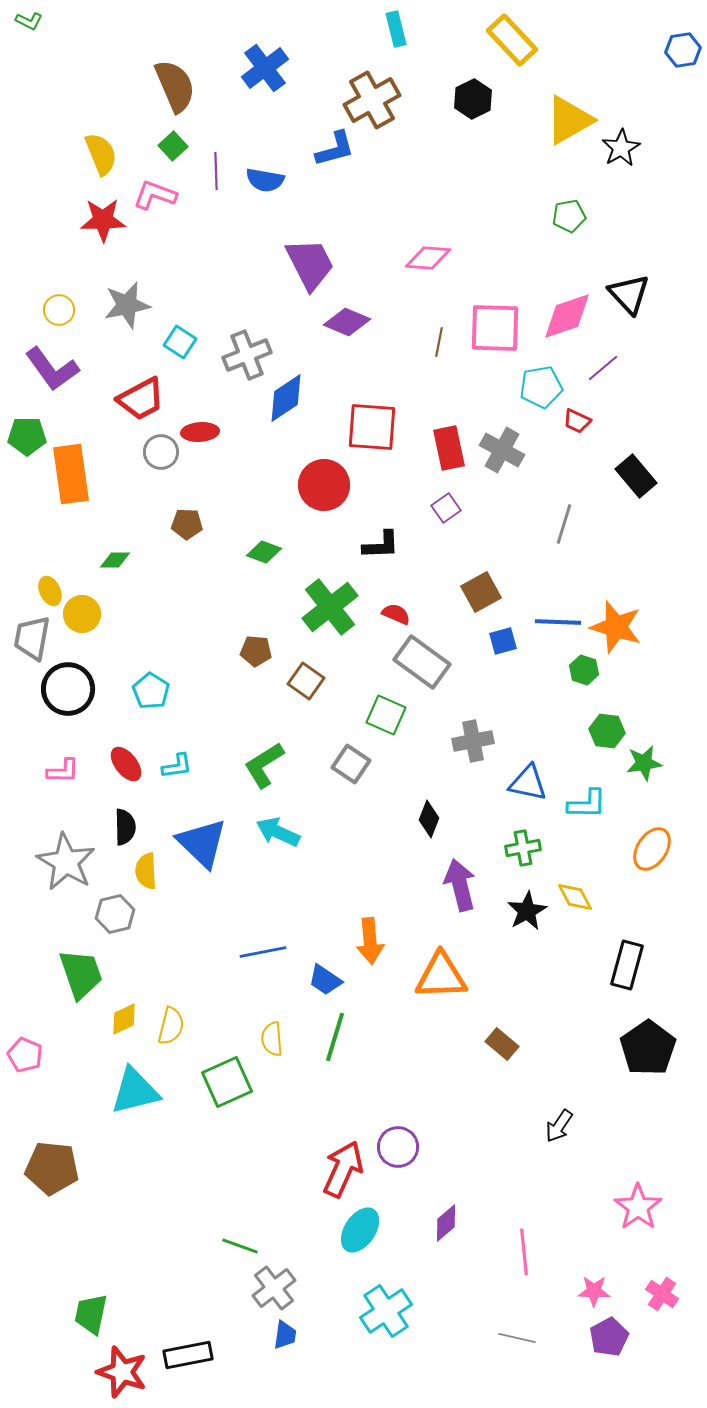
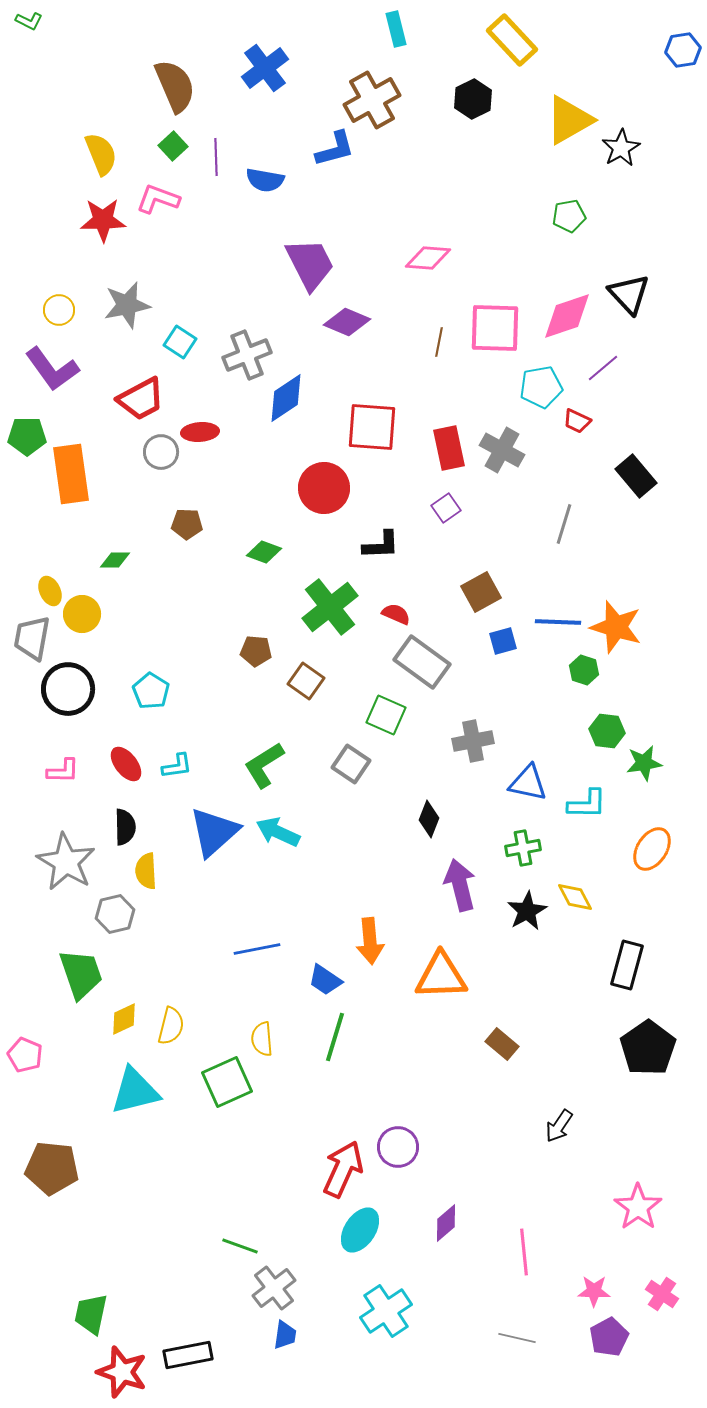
purple line at (216, 171): moved 14 px up
pink L-shape at (155, 195): moved 3 px right, 4 px down
red circle at (324, 485): moved 3 px down
blue triangle at (202, 843): moved 12 px right, 11 px up; rotated 34 degrees clockwise
blue line at (263, 952): moved 6 px left, 3 px up
yellow semicircle at (272, 1039): moved 10 px left
